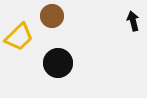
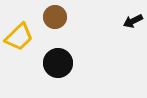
brown circle: moved 3 px right, 1 px down
black arrow: rotated 102 degrees counterclockwise
